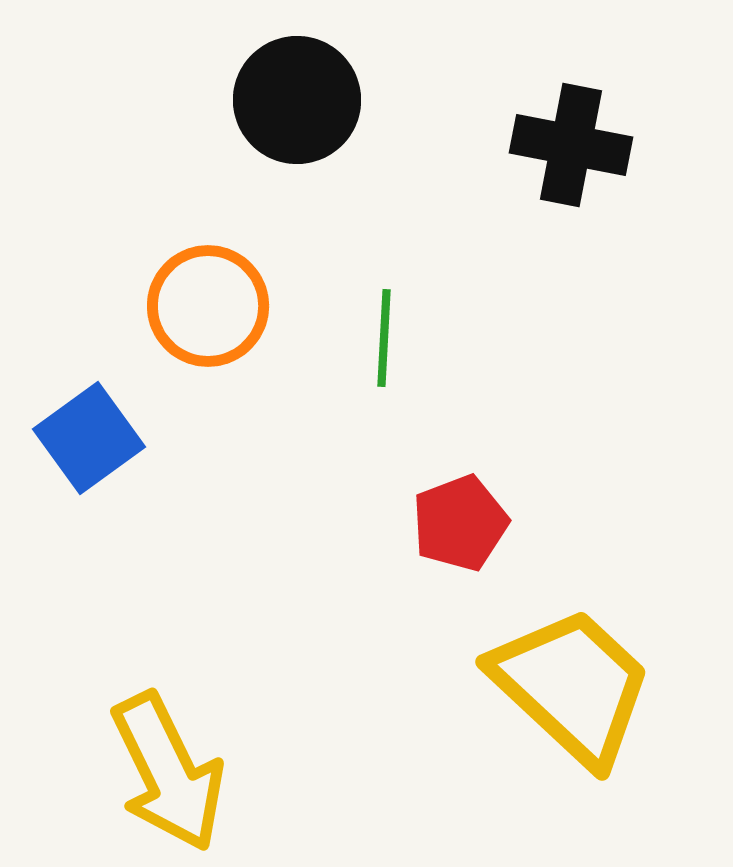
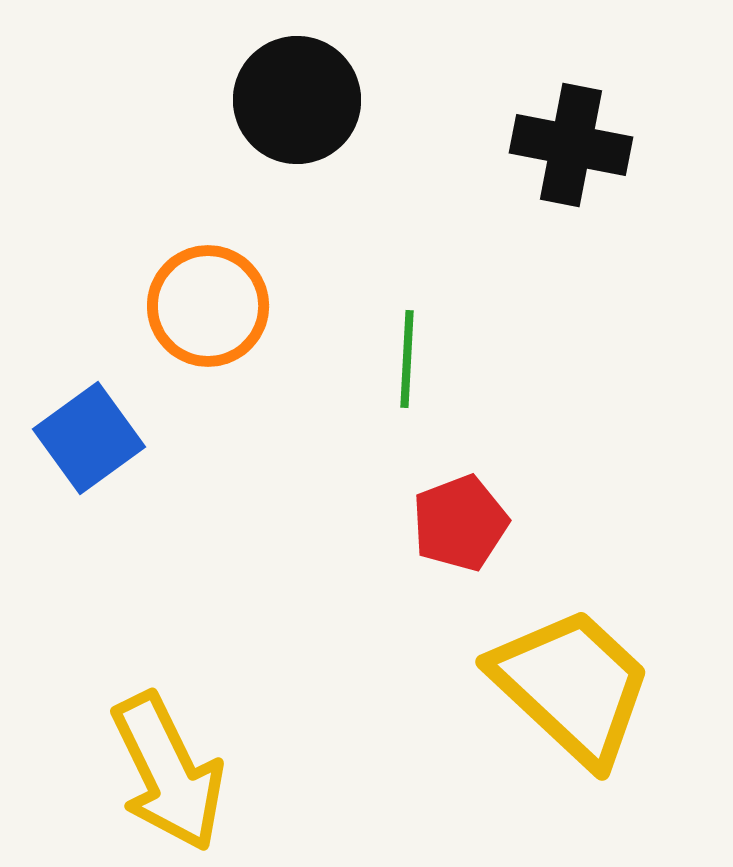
green line: moved 23 px right, 21 px down
